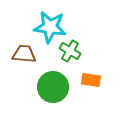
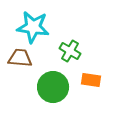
cyan star: moved 17 px left
brown trapezoid: moved 4 px left, 4 px down
